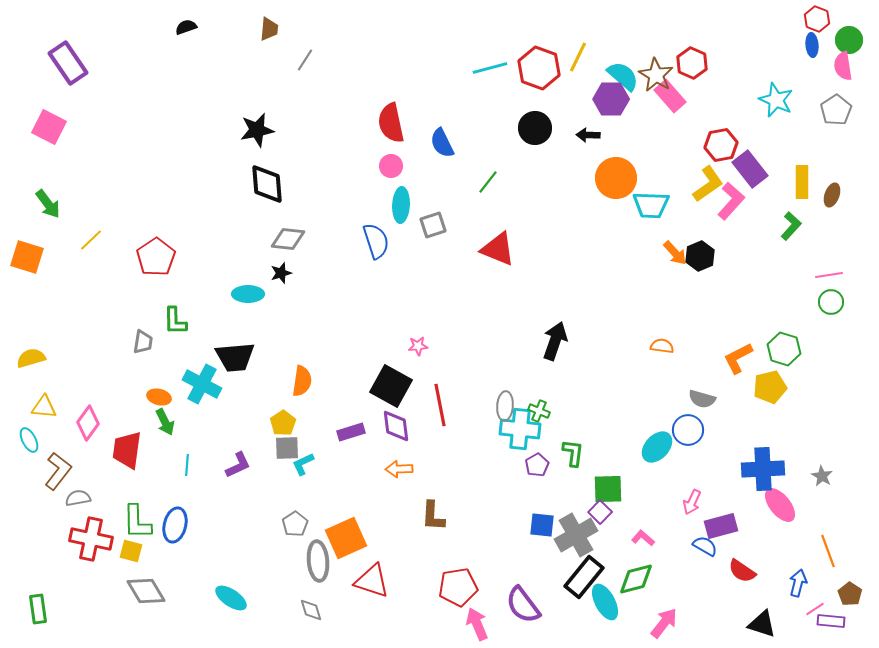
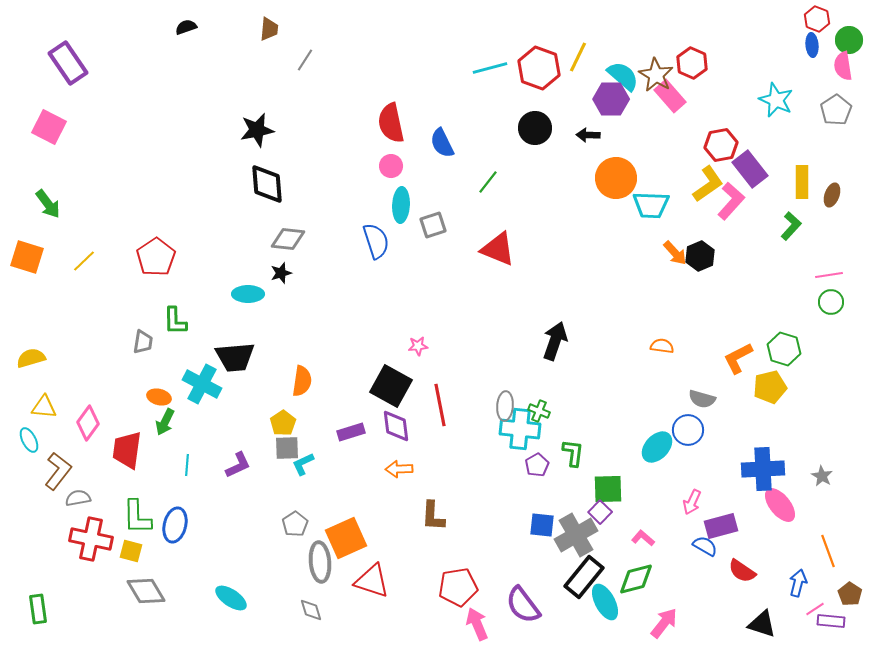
yellow line at (91, 240): moved 7 px left, 21 px down
green arrow at (165, 422): rotated 52 degrees clockwise
green L-shape at (137, 522): moved 5 px up
gray ellipse at (318, 561): moved 2 px right, 1 px down
